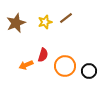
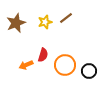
orange circle: moved 1 px up
